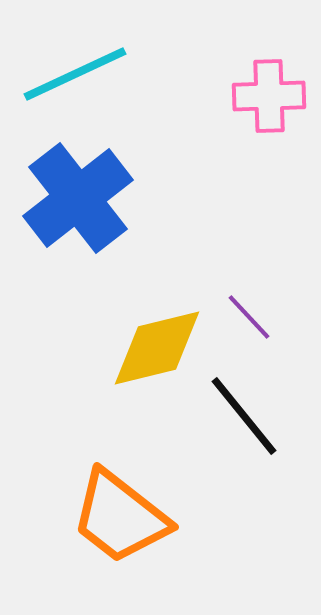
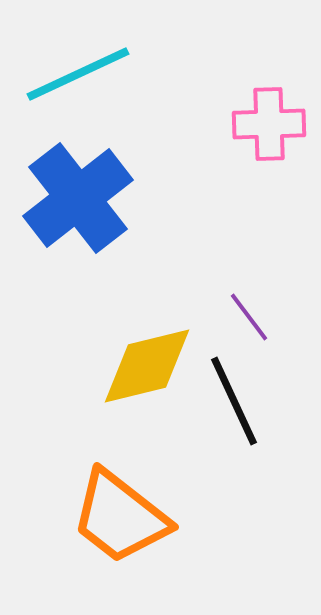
cyan line: moved 3 px right
pink cross: moved 28 px down
purple line: rotated 6 degrees clockwise
yellow diamond: moved 10 px left, 18 px down
black line: moved 10 px left, 15 px up; rotated 14 degrees clockwise
